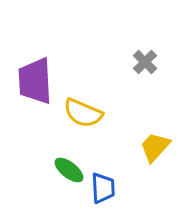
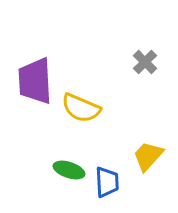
yellow semicircle: moved 2 px left, 5 px up
yellow trapezoid: moved 7 px left, 9 px down
green ellipse: rotated 20 degrees counterclockwise
blue trapezoid: moved 4 px right, 6 px up
